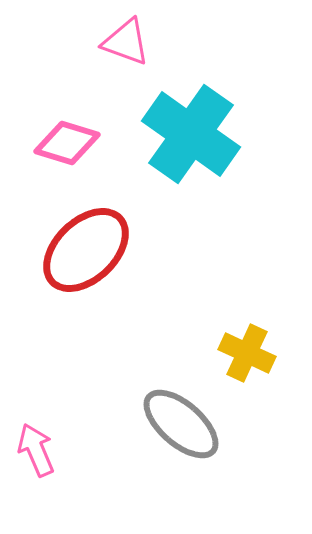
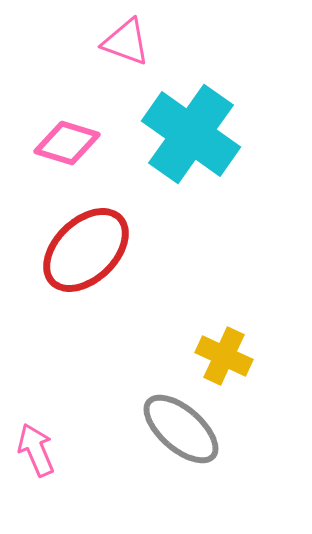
yellow cross: moved 23 px left, 3 px down
gray ellipse: moved 5 px down
